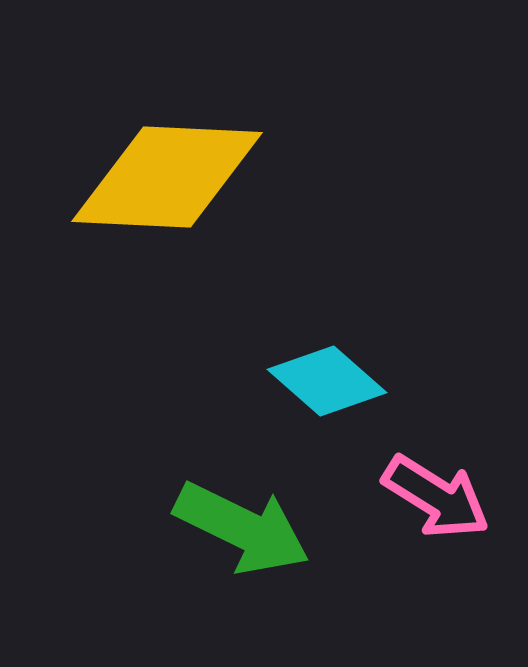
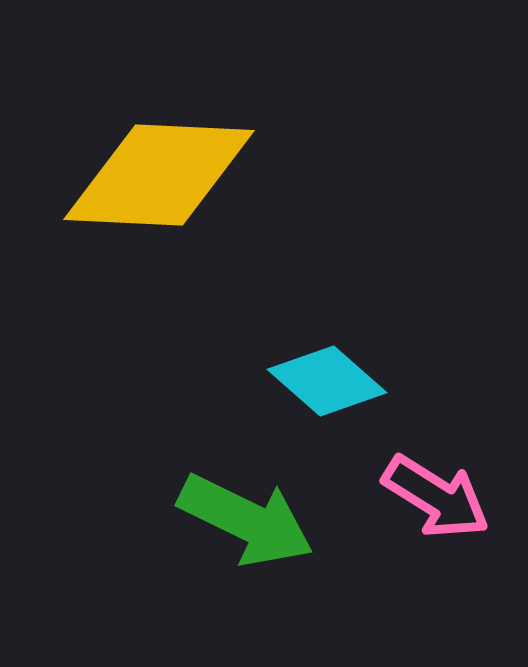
yellow diamond: moved 8 px left, 2 px up
green arrow: moved 4 px right, 8 px up
